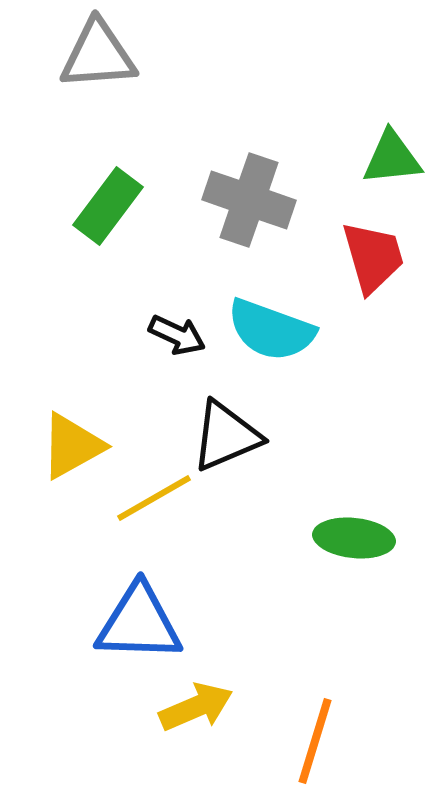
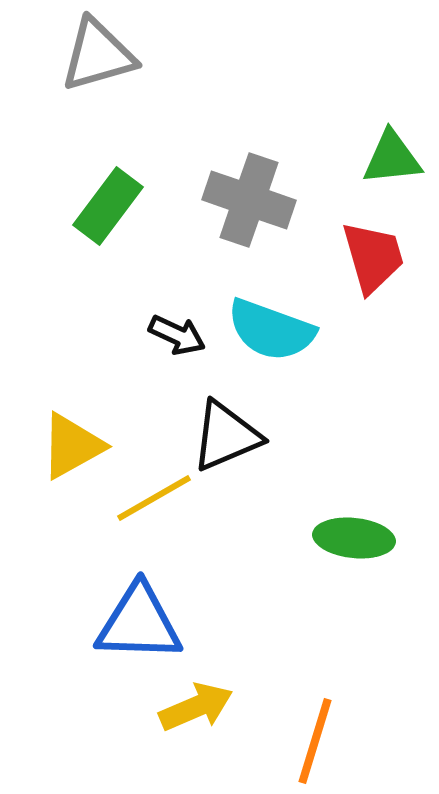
gray triangle: rotated 12 degrees counterclockwise
